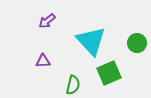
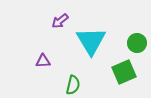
purple arrow: moved 13 px right
cyan triangle: rotated 12 degrees clockwise
green square: moved 15 px right, 1 px up
